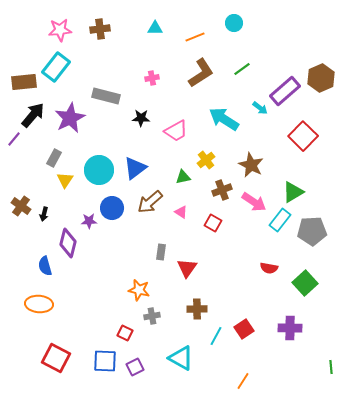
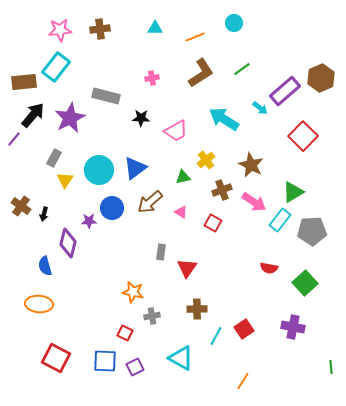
orange star at (139, 290): moved 6 px left, 2 px down
purple cross at (290, 328): moved 3 px right, 1 px up; rotated 10 degrees clockwise
